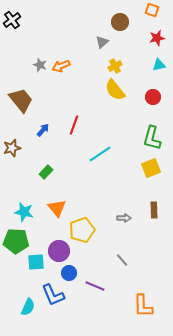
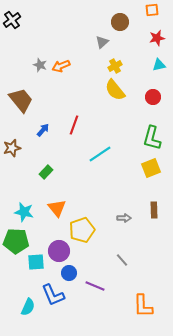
orange square: rotated 24 degrees counterclockwise
